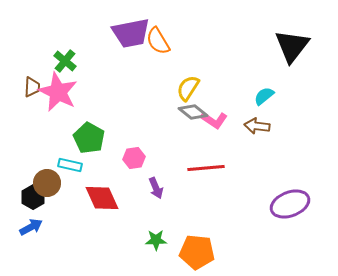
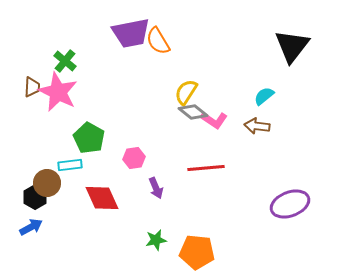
yellow semicircle: moved 2 px left, 4 px down
cyan rectangle: rotated 20 degrees counterclockwise
black hexagon: moved 2 px right
green star: rotated 10 degrees counterclockwise
